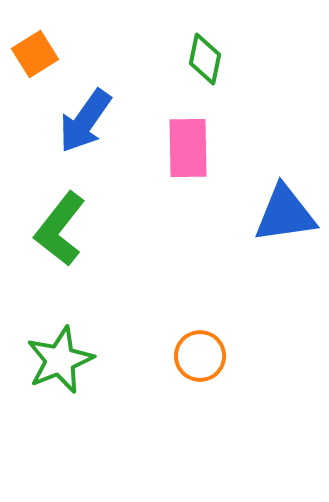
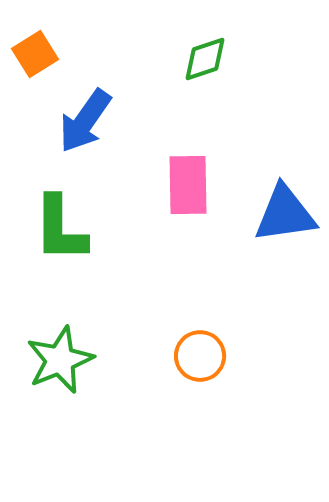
green diamond: rotated 60 degrees clockwise
pink rectangle: moved 37 px down
green L-shape: rotated 38 degrees counterclockwise
